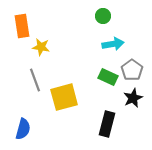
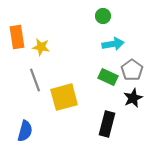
orange rectangle: moved 5 px left, 11 px down
blue semicircle: moved 2 px right, 2 px down
